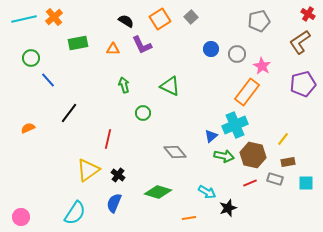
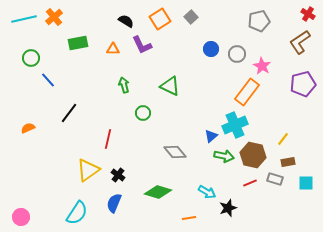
cyan semicircle at (75, 213): moved 2 px right
